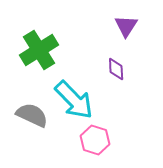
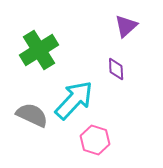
purple triangle: rotated 15 degrees clockwise
cyan arrow: rotated 93 degrees counterclockwise
